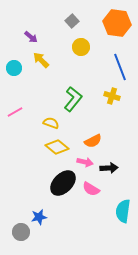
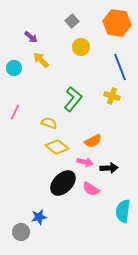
pink line: rotated 35 degrees counterclockwise
yellow semicircle: moved 2 px left
